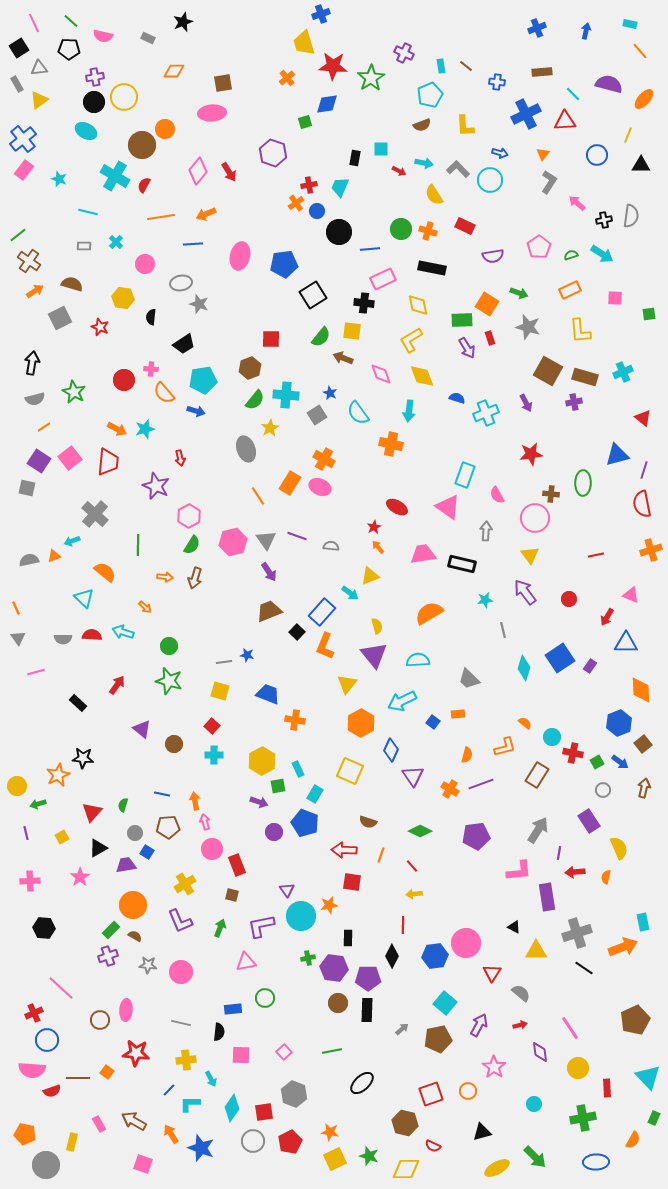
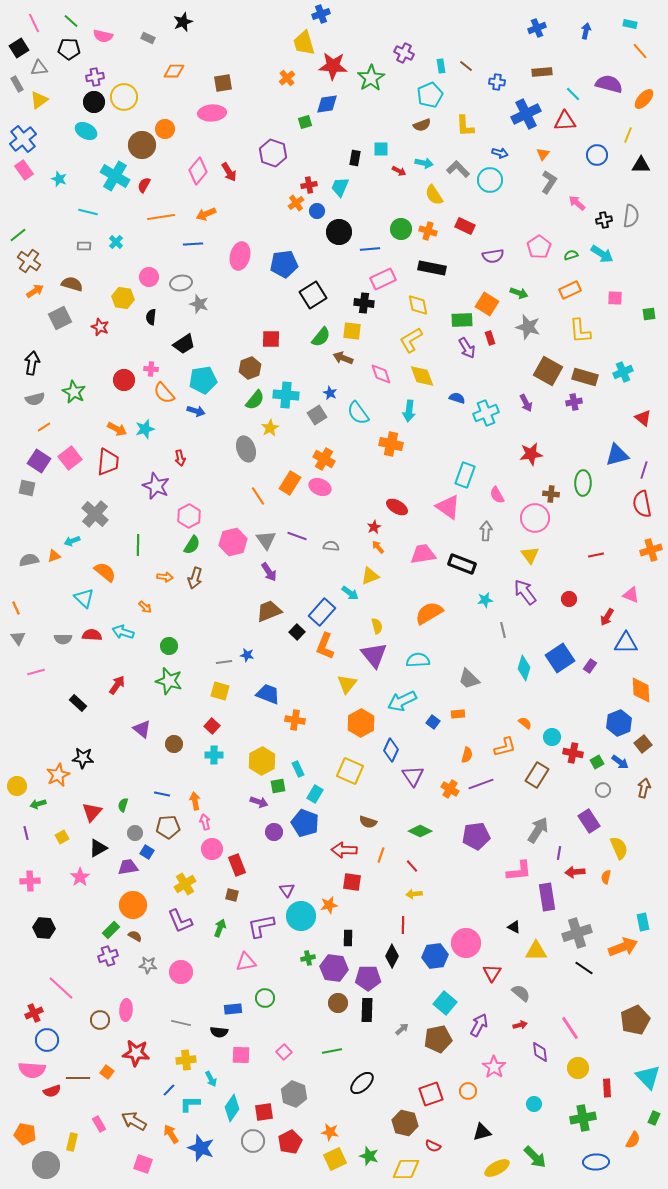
pink rectangle at (24, 170): rotated 72 degrees counterclockwise
pink circle at (145, 264): moved 4 px right, 13 px down
black rectangle at (462, 564): rotated 8 degrees clockwise
purple trapezoid at (126, 865): moved 2 px right, 2 px down
black semicircle at (219, 1032): rotated 90 degrees clockwise
